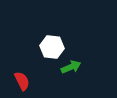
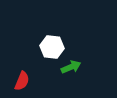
red semicircle: rotated 48 degrees clockwise
